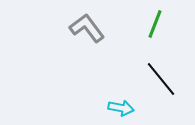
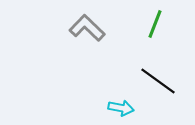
gray L-shape: rotated 9 degrees counterclockwise
black line: moved 3 px left, 2 px down; rotated 15 degrees counterclockwise
